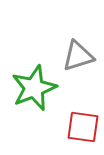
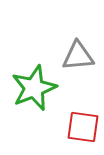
gray triangle: rotated 12 degrees clockwise
